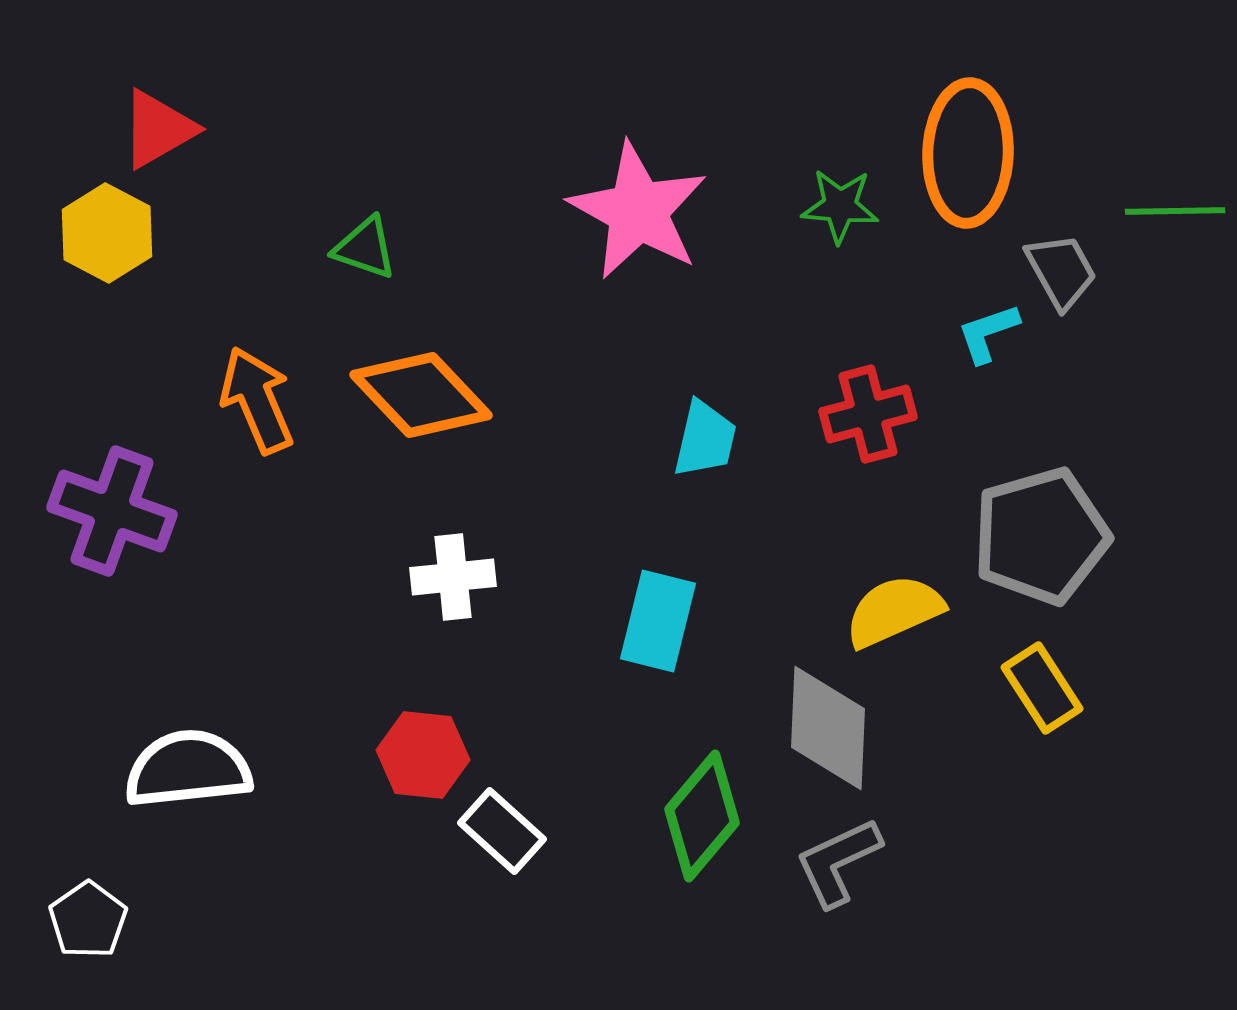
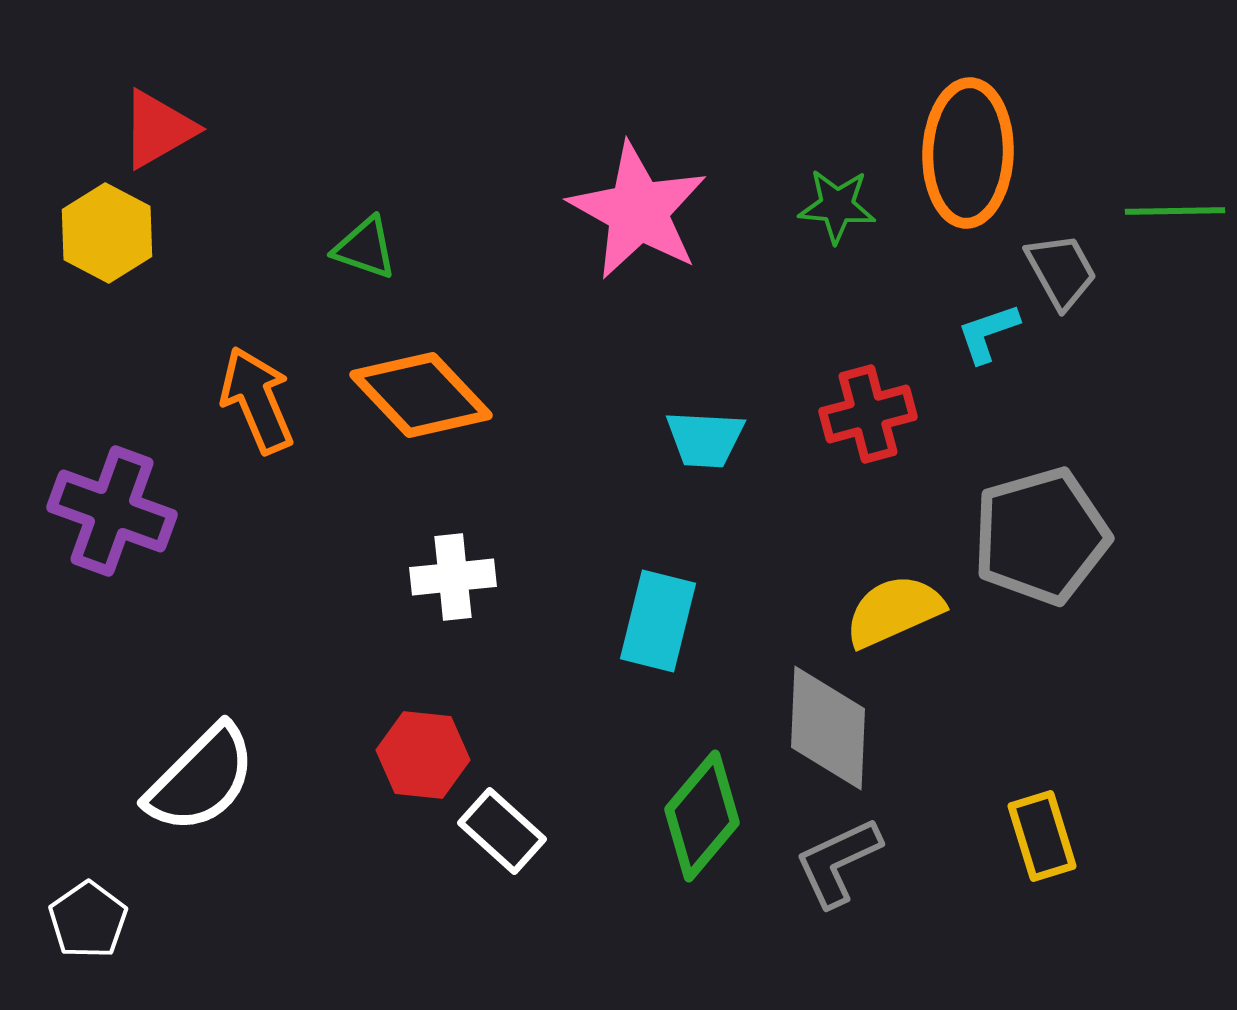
green star: moved 3 px left
cyan trapezoid: rotated 80 degrees clockwise
yellow rectangle: moved 148 px down; rotated 16 degrees clockwise
white semicircle: moved 13 px right, 10 px down; rotated 141 degrees clockwise
